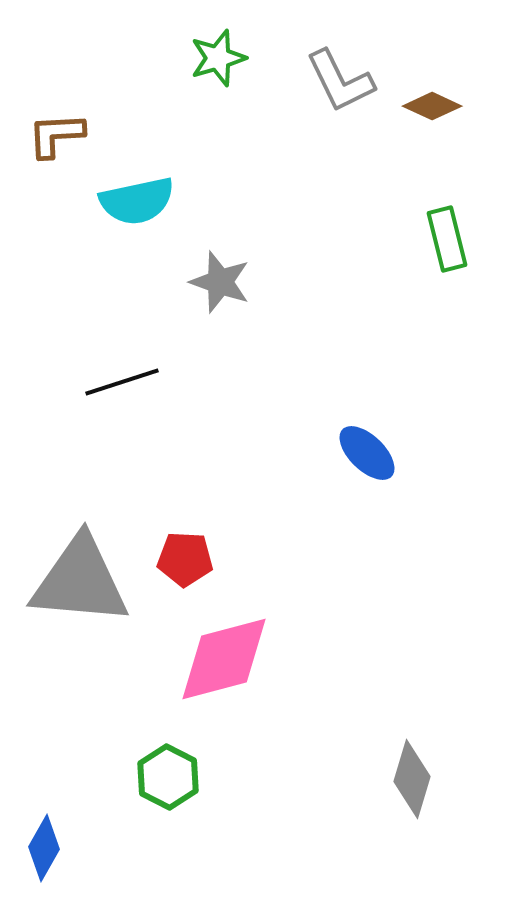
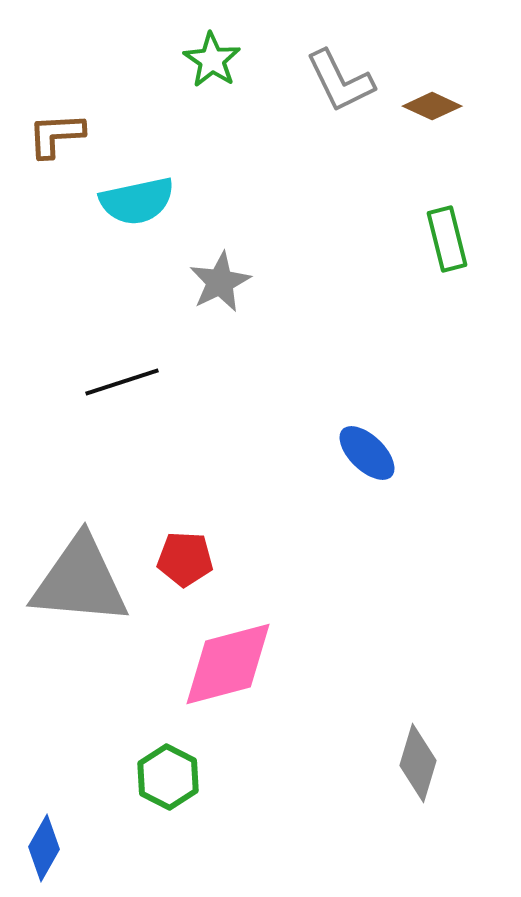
green star: moved 6 px left, 2 px down; rotated 22 degrees counterclockwise
gray star: rotated 26 degrees clockwise
pink diamond: moved 4 px right, 5 px down
gray diamond: moved 6 px right, 16 px up
